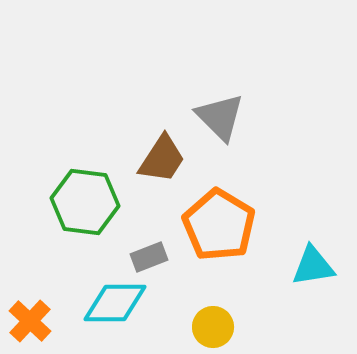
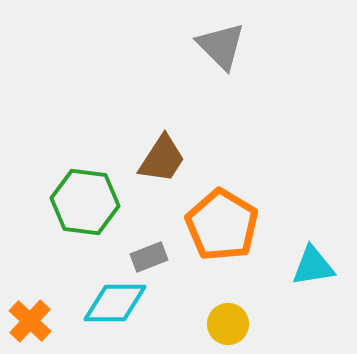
gray triangle: moved 1 px right, 71 px up
orange pentagon: moved 3 px right
yellow circle: moved 15 px right, 3 px up
